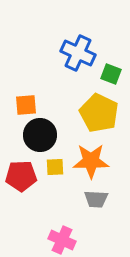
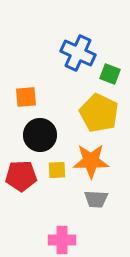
green square: moved 1 px left
orange square: moved 8 px up
yellow square: moved 2 px right, 3 px down
pink cross: rotated 24 degrees counterclockwise
